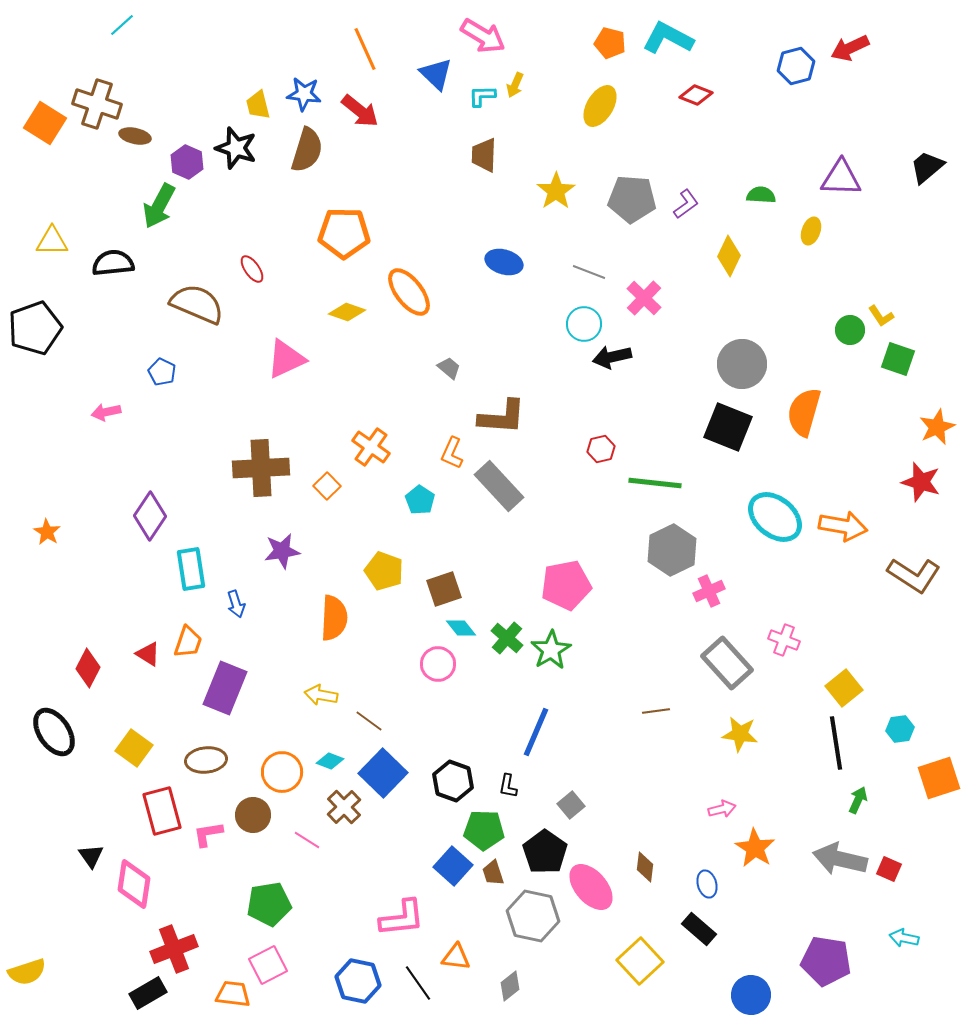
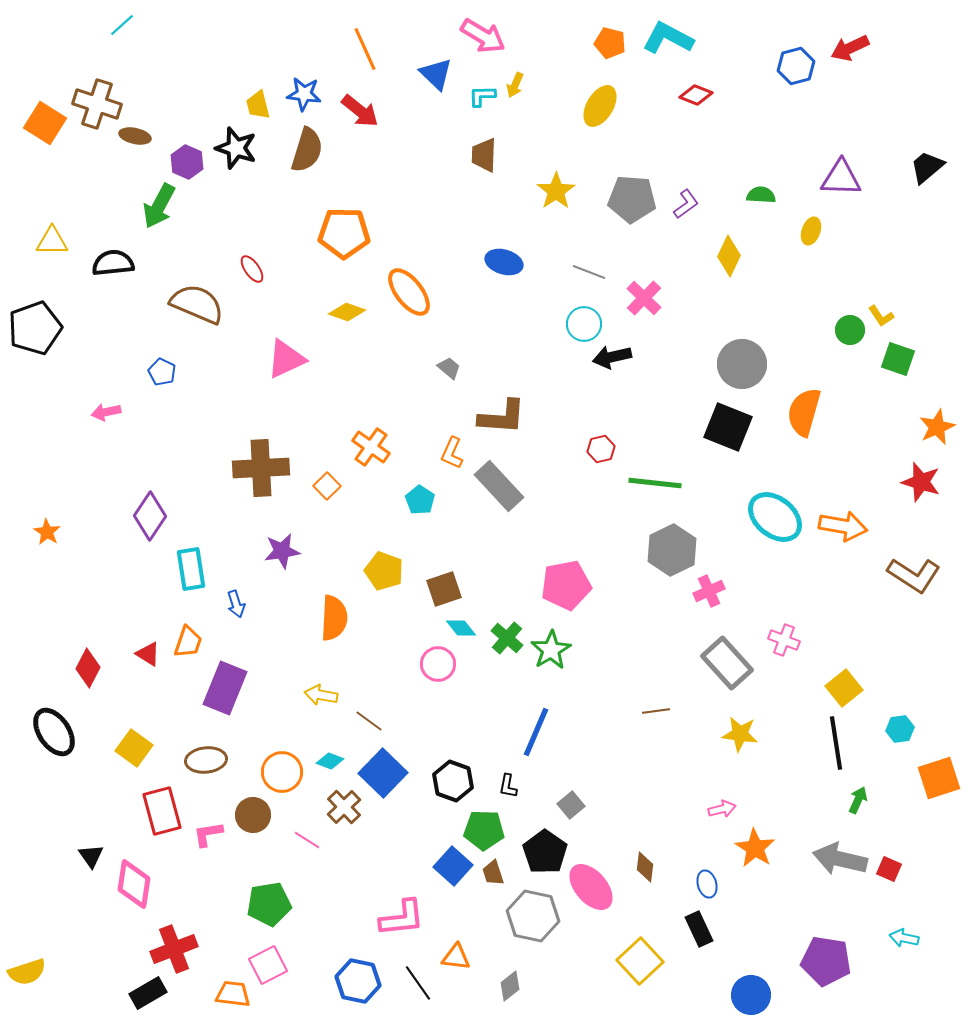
black rectangle at (699, 929): rotated 24 degrees clockwise
